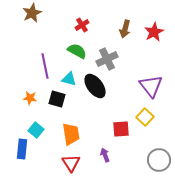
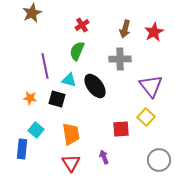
green semicircle: rotated 96 degrees counterclockwise
gray cross: moved 13 px right; rotated 25 degrees clockwise
cyan triangle: moved 1 px down
yellow square: moved 1 px right
purple arrow: moved 1 px left, 2 px down
